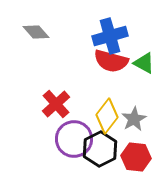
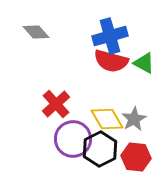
yellow diamond: moved 3 px down; rotated 68 degrees counterclockwise
purple circle: moved 1 px left
